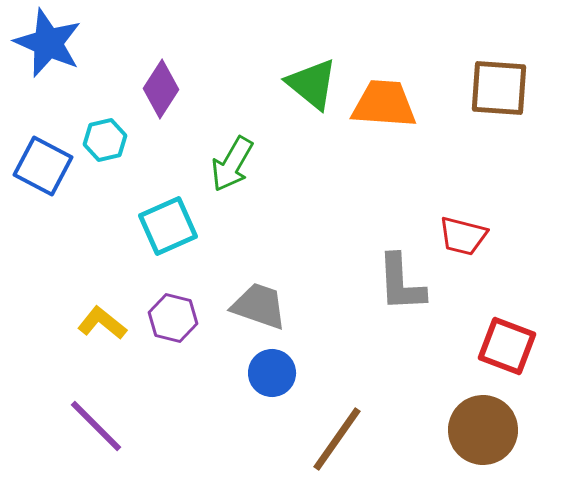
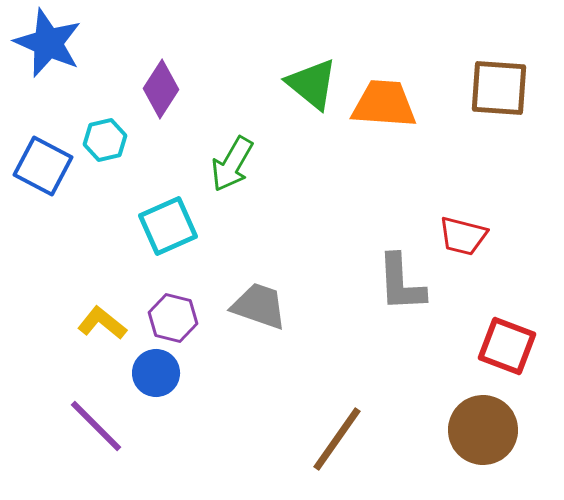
blue circle: moved 116 px left
